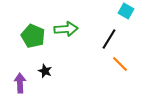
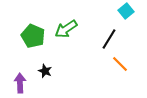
cyan square: rotated 21 degrees clockwise
green arrow: rotated 150 degrees clockwise
